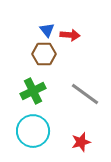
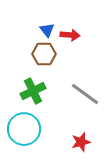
cyan circle: moved 9 px left, 2 px up
